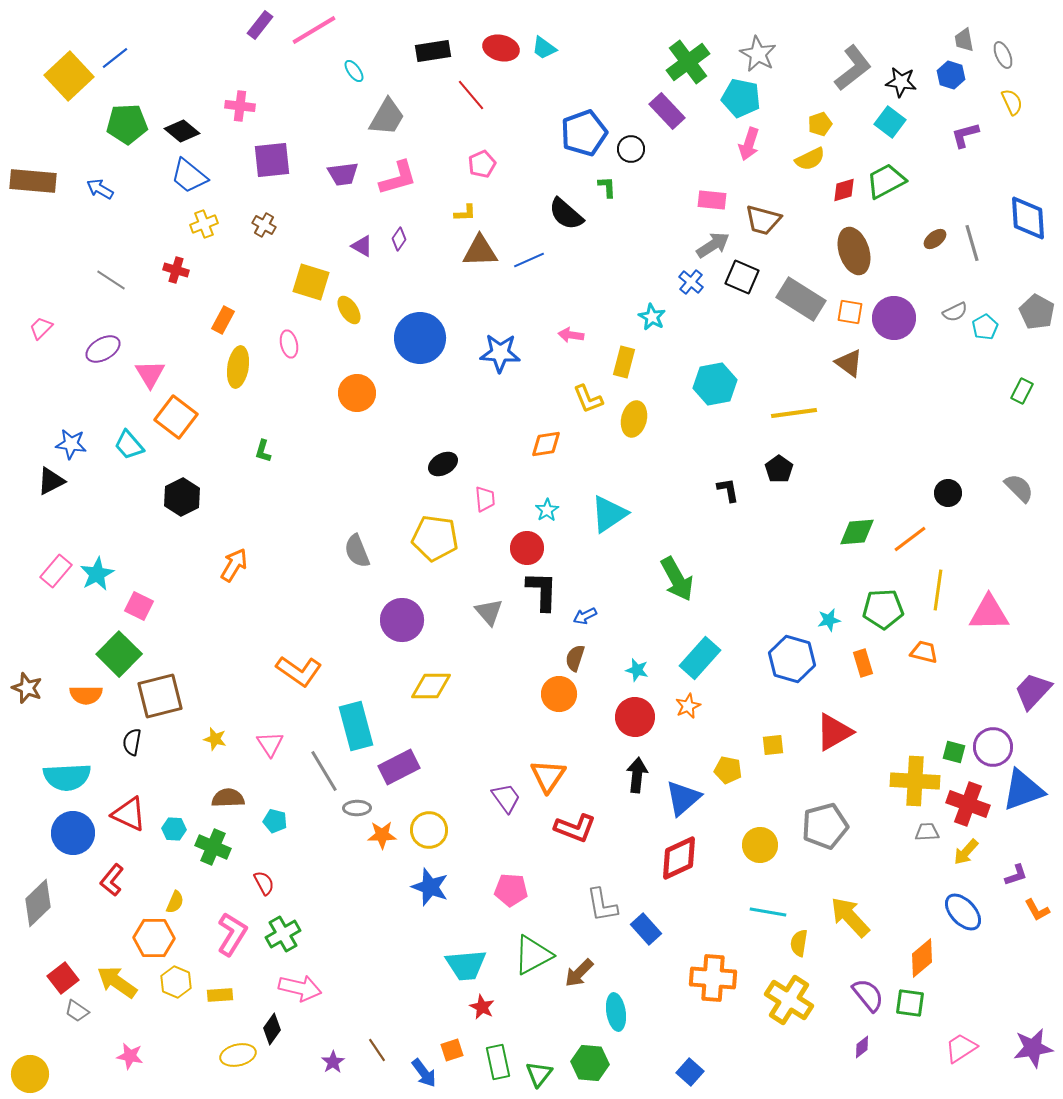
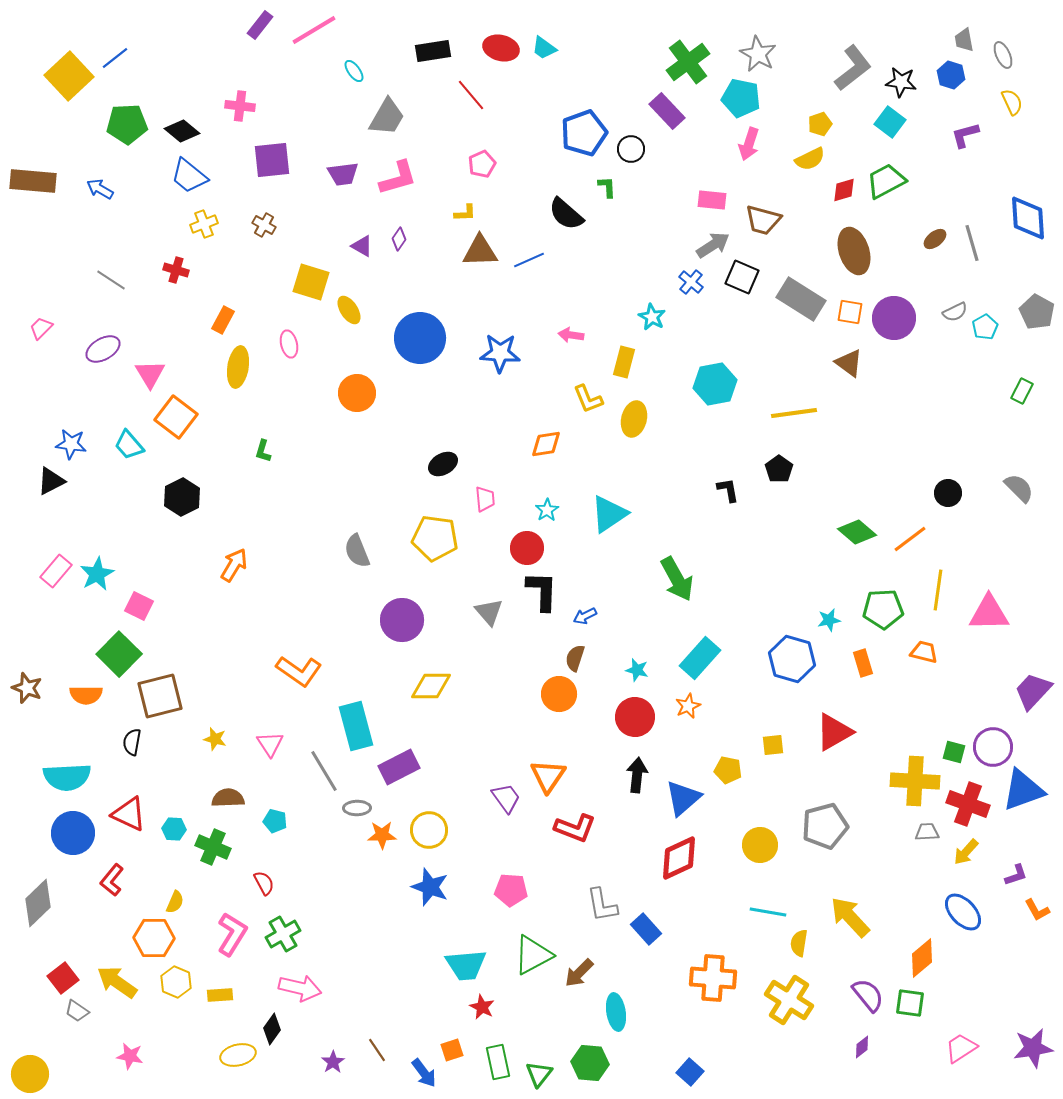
green diamond at (857, 532): rotated 45 degrees clockwise
